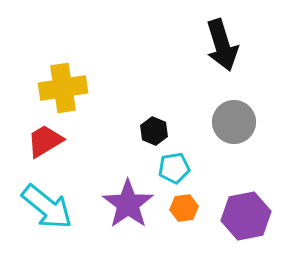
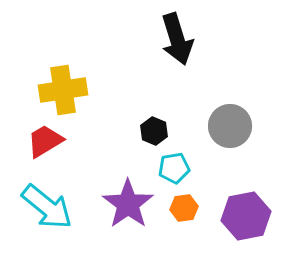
black arrow: moved 45 px left, 6 px up
yellow cross: moved 2 px down
gray circle: moved 4 px left, 4 px down
